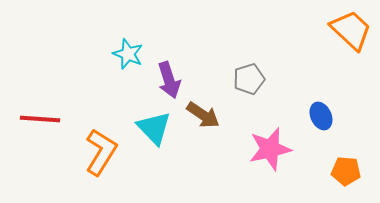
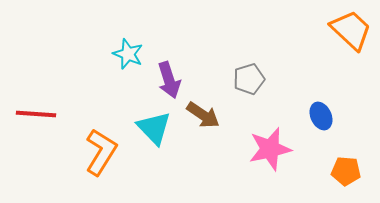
red line: moved 4 px left, 5 px up
